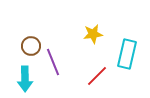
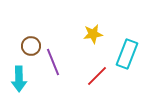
cyan rectangle: rotated 8 degrees clockwise
cyan arrow: moved 6 px left
